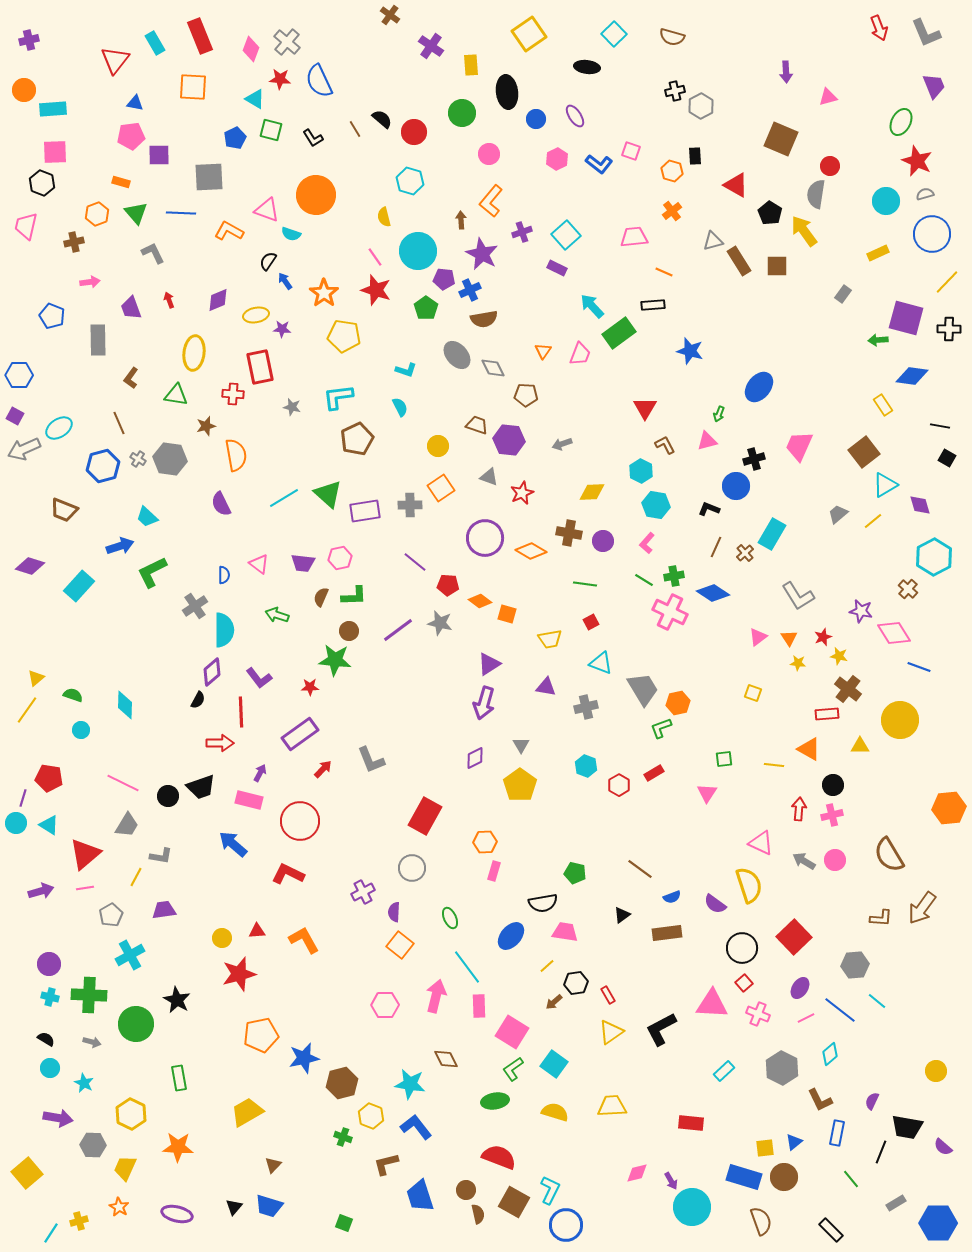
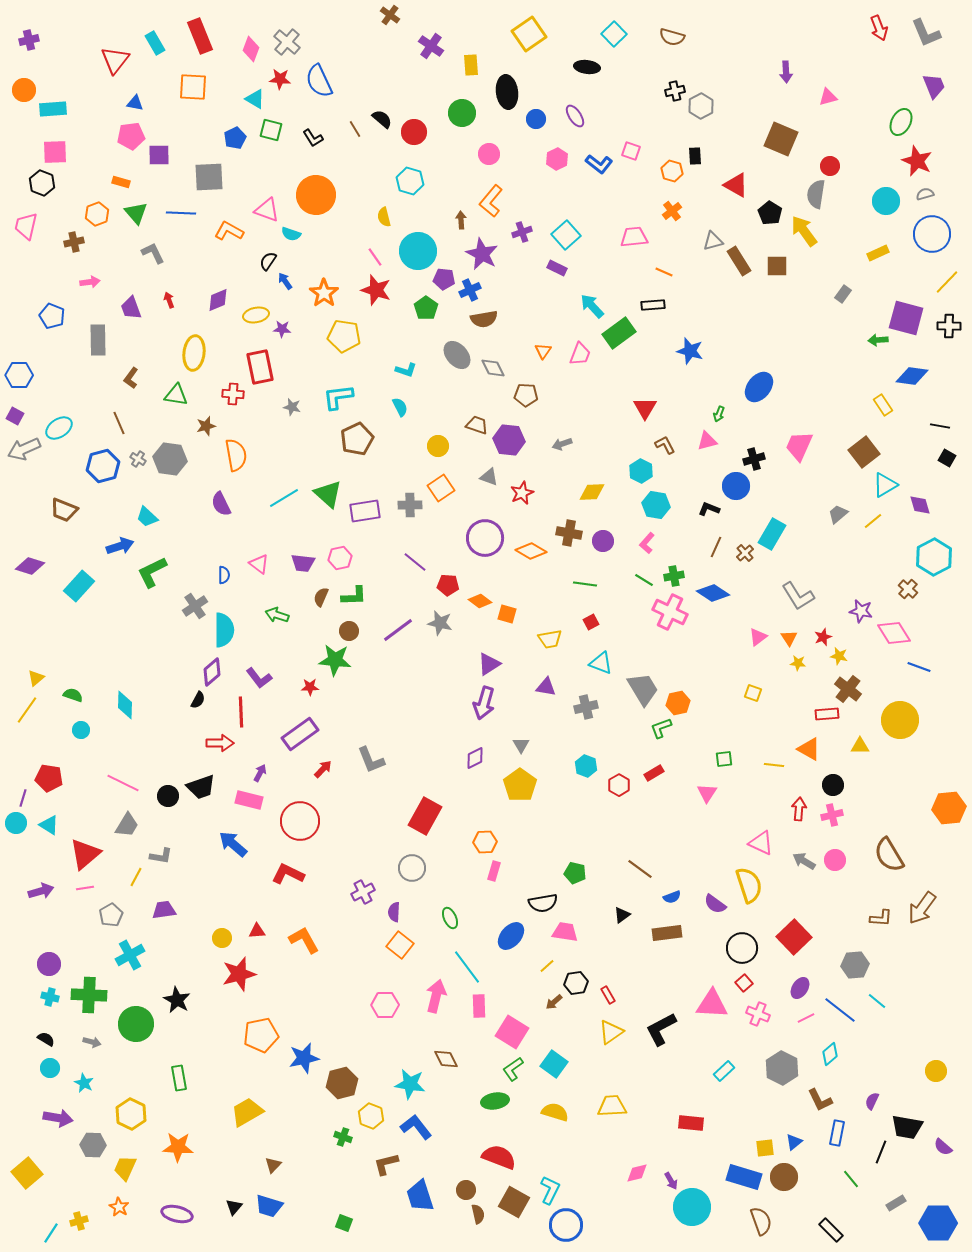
black cross at (949, 329): moved 3 px up
